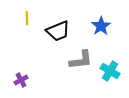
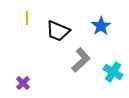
black trapezoid: rotated 45 degrees clockwise
gray L-shape: rotated 35 degrees counterclockwise
cyan cross: moved 3 px right, 1 px down
purple cross: moved 2 px right, 3 px down; rotated 16 degrees counterclockwise
